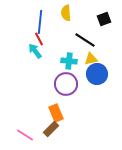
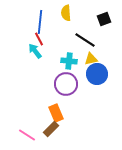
pink line: moved 2 px right
